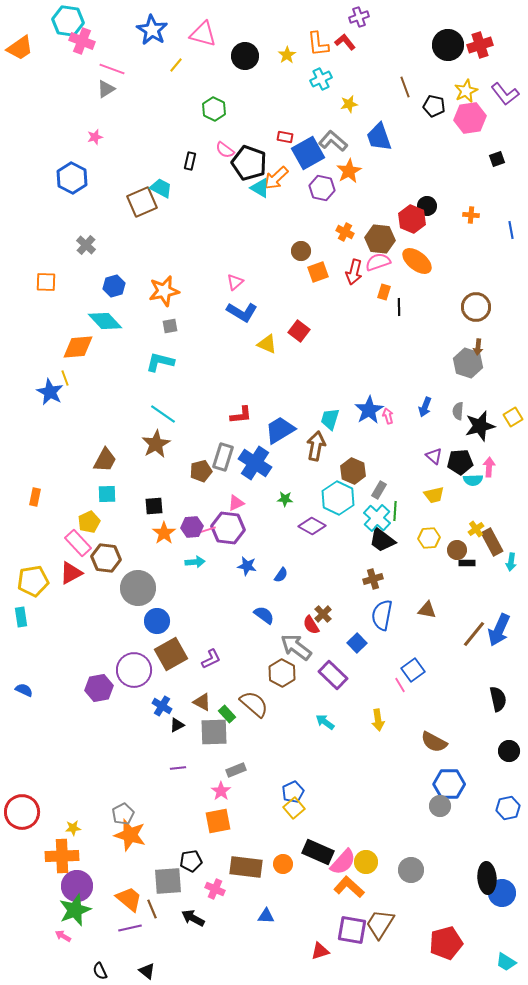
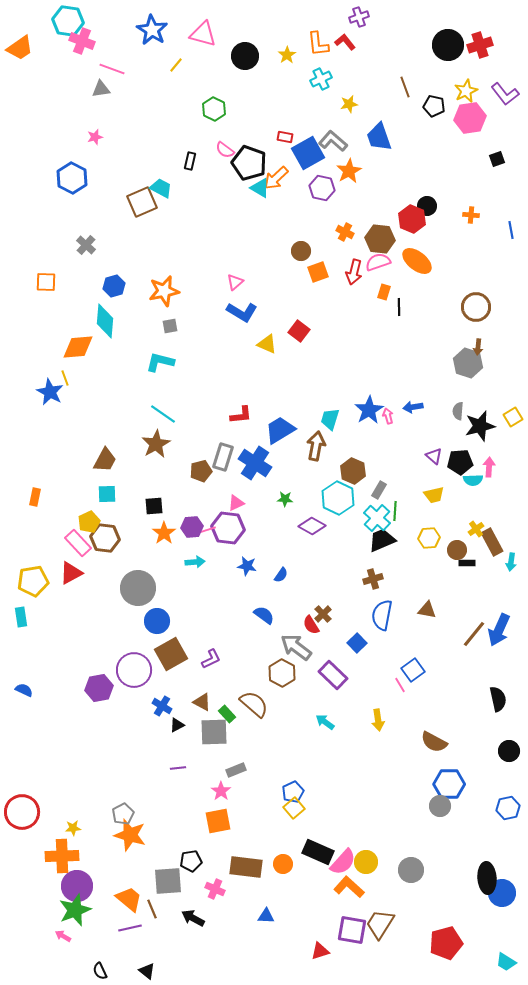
gray triangle at (106, 89): moved 5 px left; rotated 24 degrees clockwise
cyan diamond at (105, 321): rotated 48 degrees clockwise
blue arrow at (425, 407): moved 12 px left; rotated 60 degrees clockwise
black trapezoid at (382, 540): rotated 120 degrees clockwise
brown hexagon at (106, 558): moved 1 px left, 20 px up
